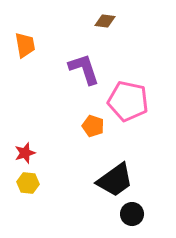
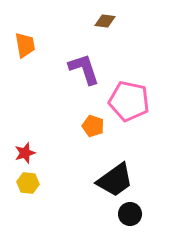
pink pentagon: moved 1 px right
black circle: moved 2 px left
